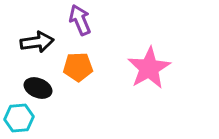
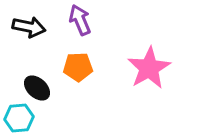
black arrow: moved 8 px left, 15 px up; rotated 20 degrees clockwise
black ellipse: moved 1 px left; rotated 20 degrees clockwise
